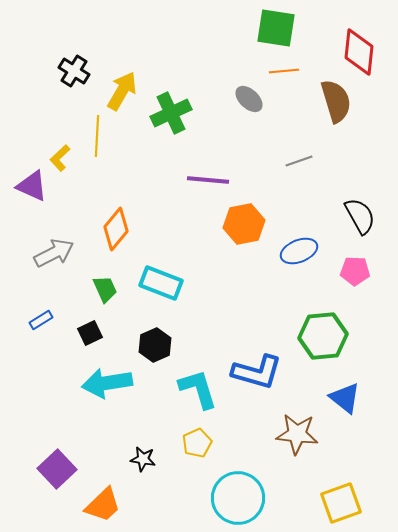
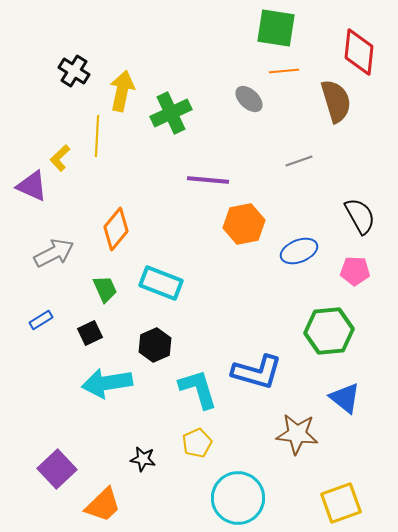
yellow arrow: rotated 18 degrees counterclockwise
green hexagon: moved 6 px right, 5 px up
